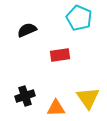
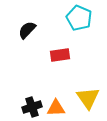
black semicircle: rotated 24 degrees counterclockwise
black cross: moved 7 px right, 11 px down
